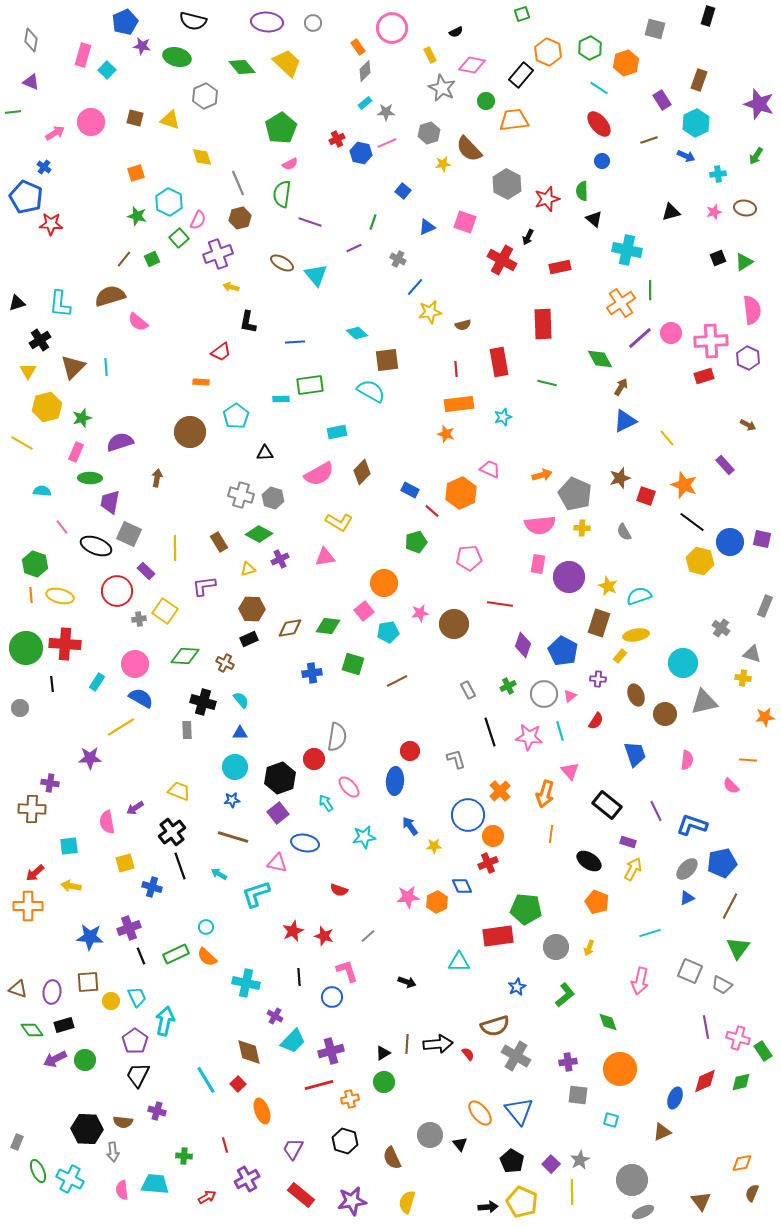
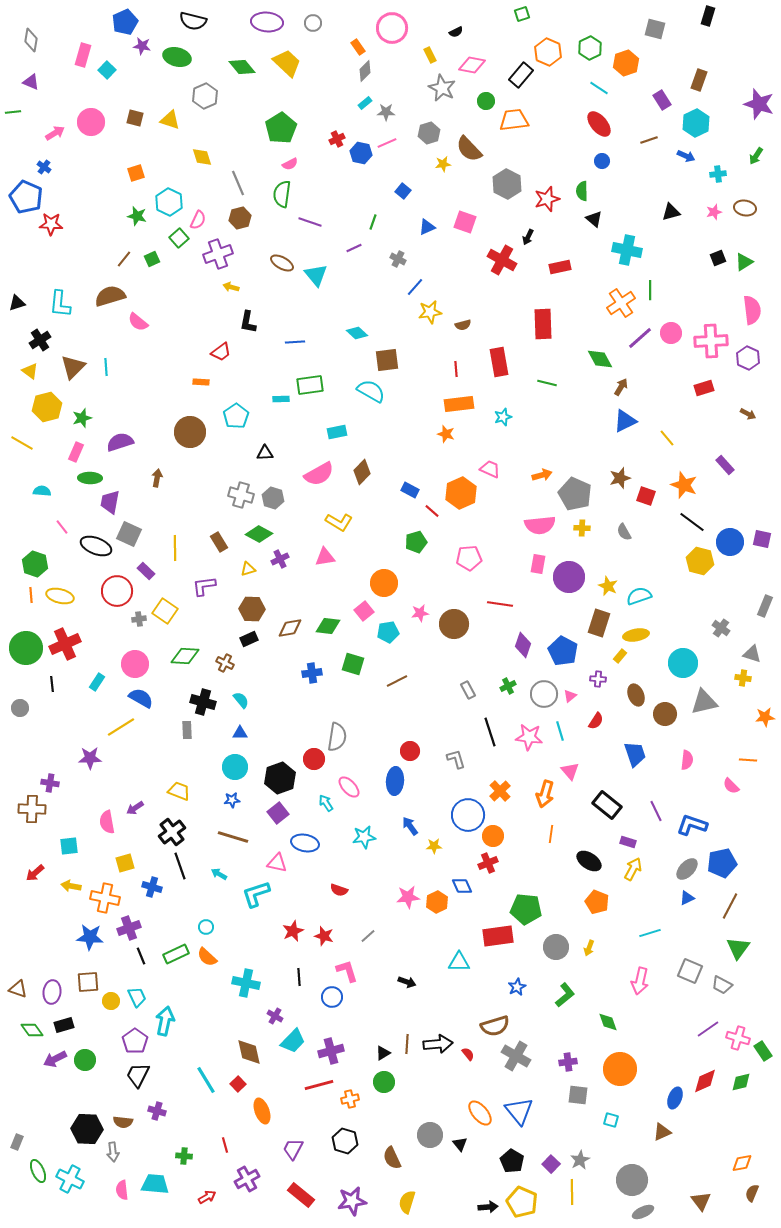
yellow triangle at (28, 371): moved 2 px right; rotated 24 degrees counterclockwise
red rectangle at (704, 376): moved 12 px down
brown arrow at (748, 425): moved 11 px up
red cross at (65, 644): rotated 28 degrees counterclockwise
orange cross at (28, 906): moved 77 px right, 8 px up; rotated 12 degrees clockwise
purple line at (706, 1027): moved 2 px right, 2 px down; rotated 65 degrees clockwise
